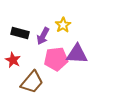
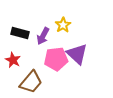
purple triangle: rotated 40 degrees clockwise
brown trapezoid: moved 1 px left
